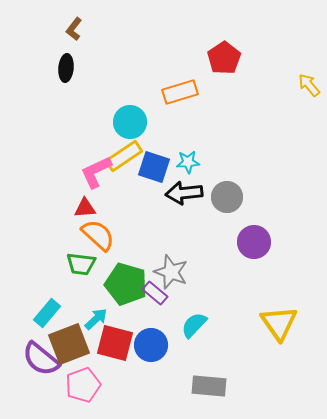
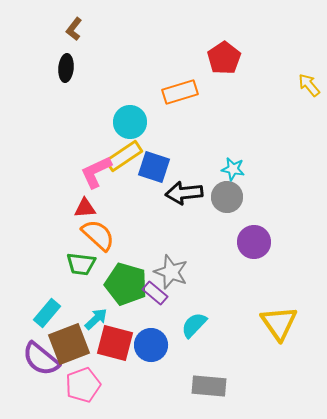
cyan star: moved 45 px right, 7 px down; rotated 15 degrees clockwise
